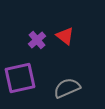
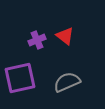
purple cross: rotated 18 degrees clockwise
gray semicircle: moved 6 px up
